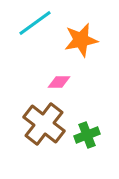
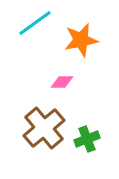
pink diamond: moved 3 px right
brown cross: moved 4 px down; rotated 12 degrees clockwise
green cross: moved 4 px down
